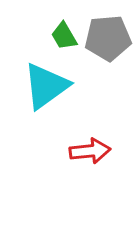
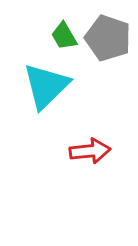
gray pentagon: rotated 24 degrees clockwise
cyan triangle: rotated 8 degrees counterclockwise
